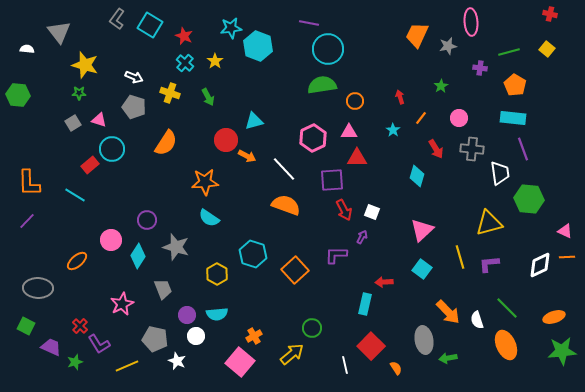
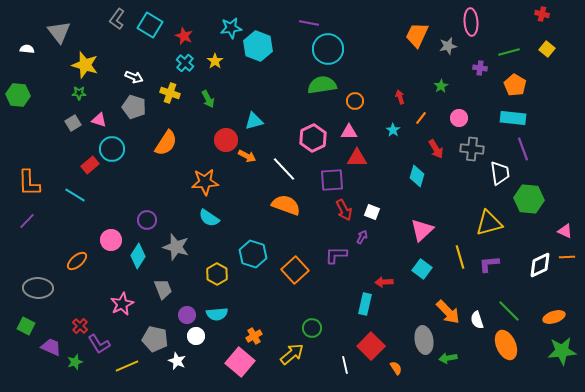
red cross at (550, 14): moved 8 px left
green arrow at (208, 97): moved 2 px down
green line at (507, 308): moved 2 px right, 3 px down
